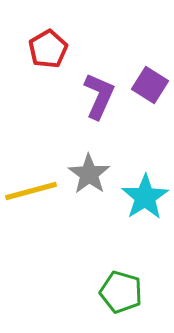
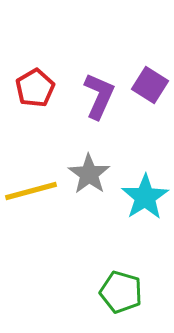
red pentagon: moved 13 px left, 39 px down
